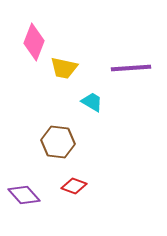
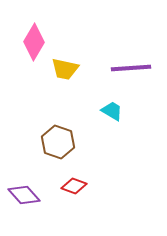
pink diamond: rotated 9 degrees clockwise
yellow trapezoid: moved 1 px right, 1 px down
cyan trapezoid: moved 20 px right, 9 px down
brown hexagon: rotated 12 degrees clockwise
